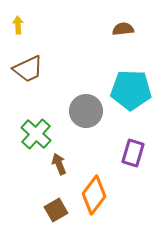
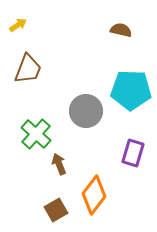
yellow arrow: rotated 60 degrees clockwise
brown semicircle: moved 2 px left, 1 px down; rotated 20 degrees clockwise
brown trapezoid: rotated 44 degrees counterclockwise
